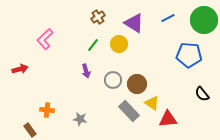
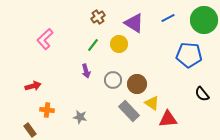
red arrow: moved 13 px right, 17 px down
gray star: moved 2 px up
